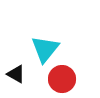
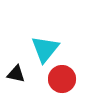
black triangle: rotated 18 degrees counterclockwise
